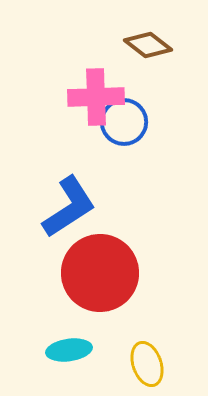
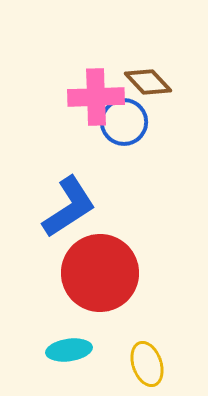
brown diamond: moved 37 px down; rotated 9 degrees clockwise
